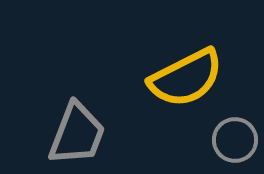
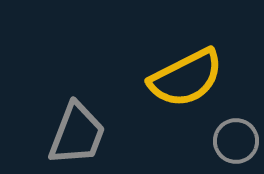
gray circle: moved 1 px right, 1 px down
